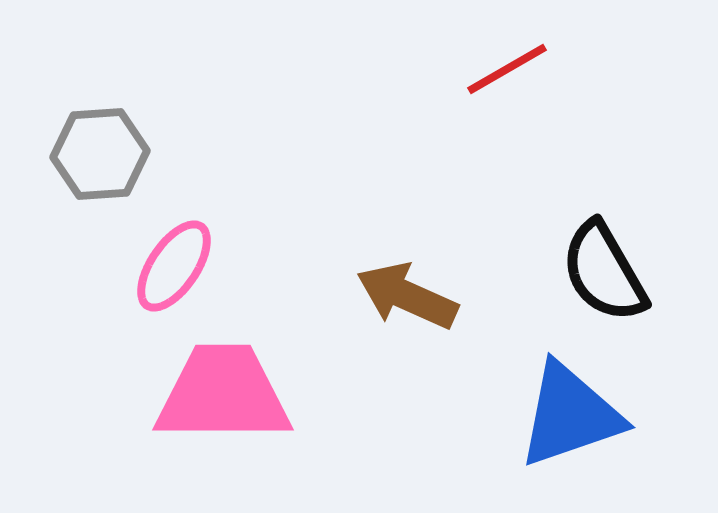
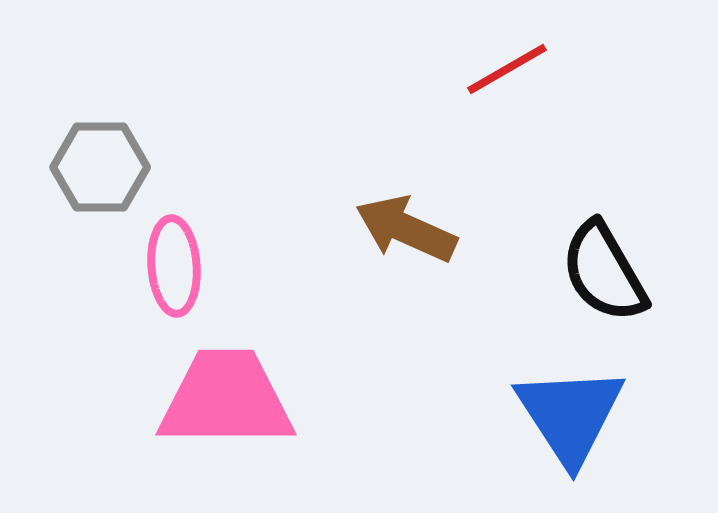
gray hexagon: moved 13 px down; rotated 4 degrees clockwise
pink ellipse: rotated 38 degrees counterclockwise
brown arrow: moved 1 px left, 67 px up
pink trapezoid: moved 3 px right, 5 px down
blue triangle: rotated 44 degrees counterclockwise
